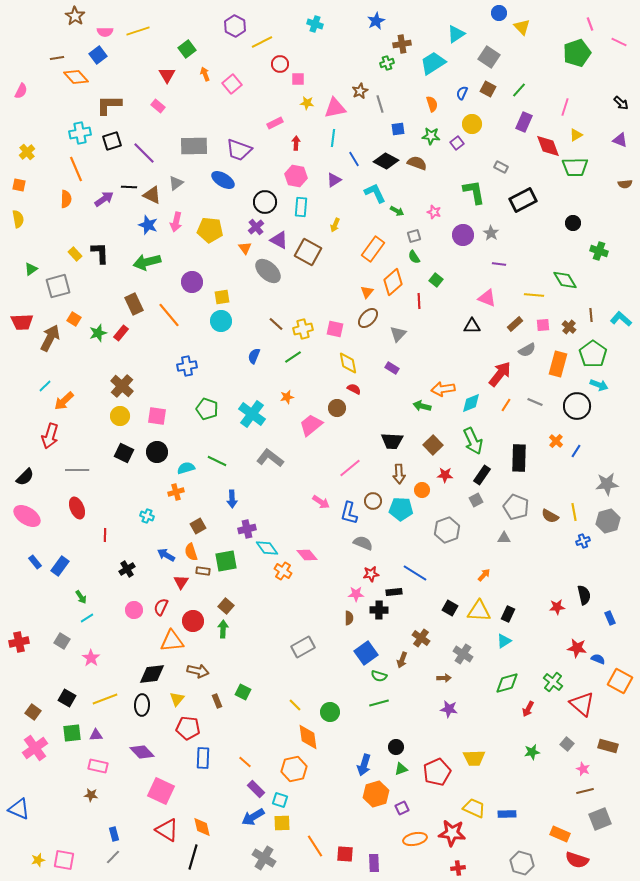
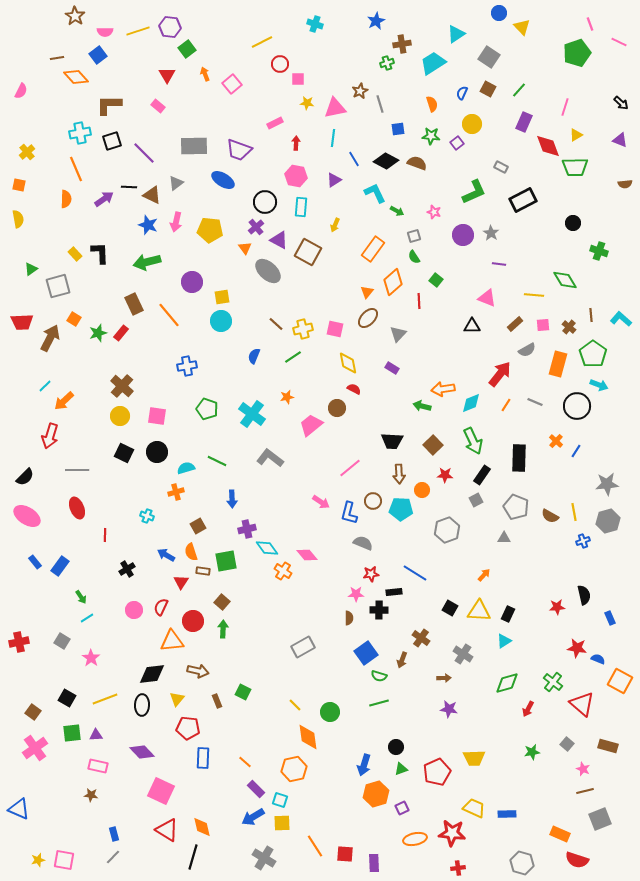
purple hexagon at (235, 26): moved 65 px left, 1 px down; rotated 20 degrees counterclockwise
green L-shape at (474, 192): rotated 76 degrees clockwise
brown square at (226, 606): moved 4 px left, 4 px up
